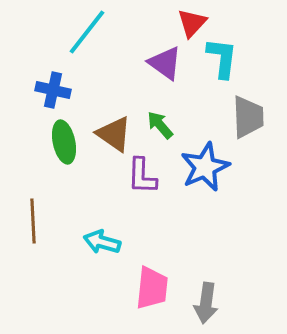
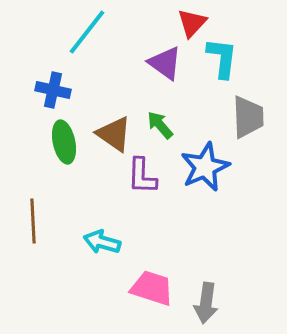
pink trapezoid: rotated 78 degrees counterclockwise
